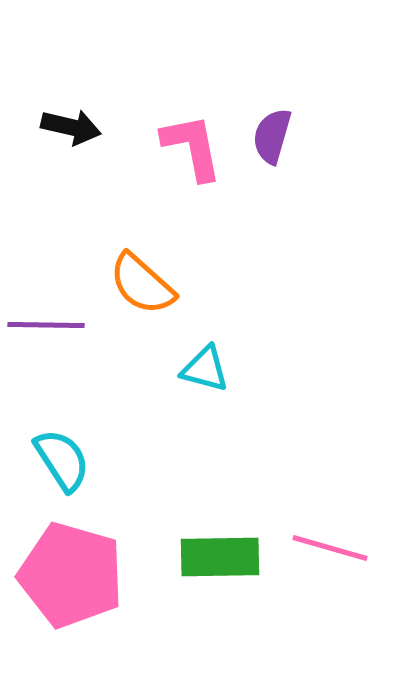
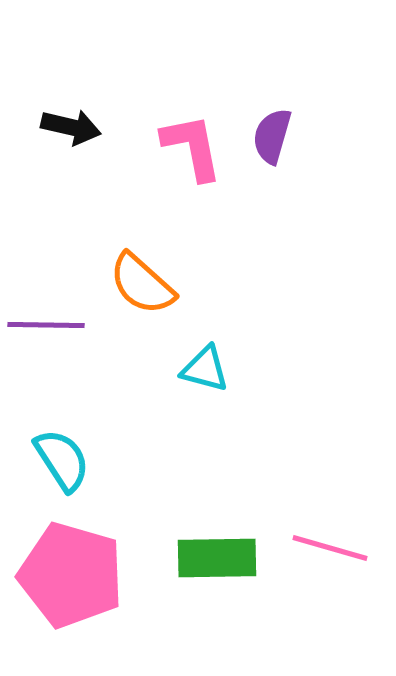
green rectangle: moved 3 px left, 1 px down
